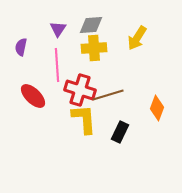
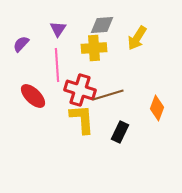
gray diamond: moved 11 px right
purple semicircle: moved 3 px up; rotated 30 degrees clockwise
yellow L-shape: moved 2 px left
